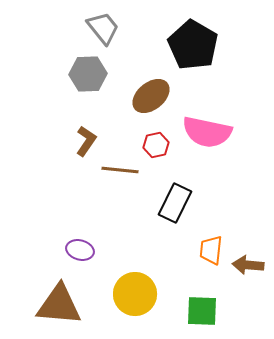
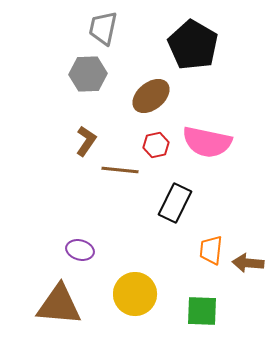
gray trapezoid: rotated 129 degrees counterclockwise
pink semicircle: moved 10 px down
brown arrow: moved 2 px up
